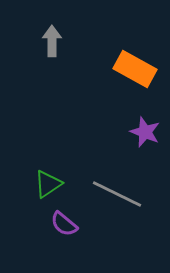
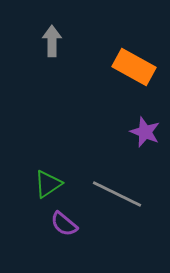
orange rectangle: moved 1 px left, 2 px up
